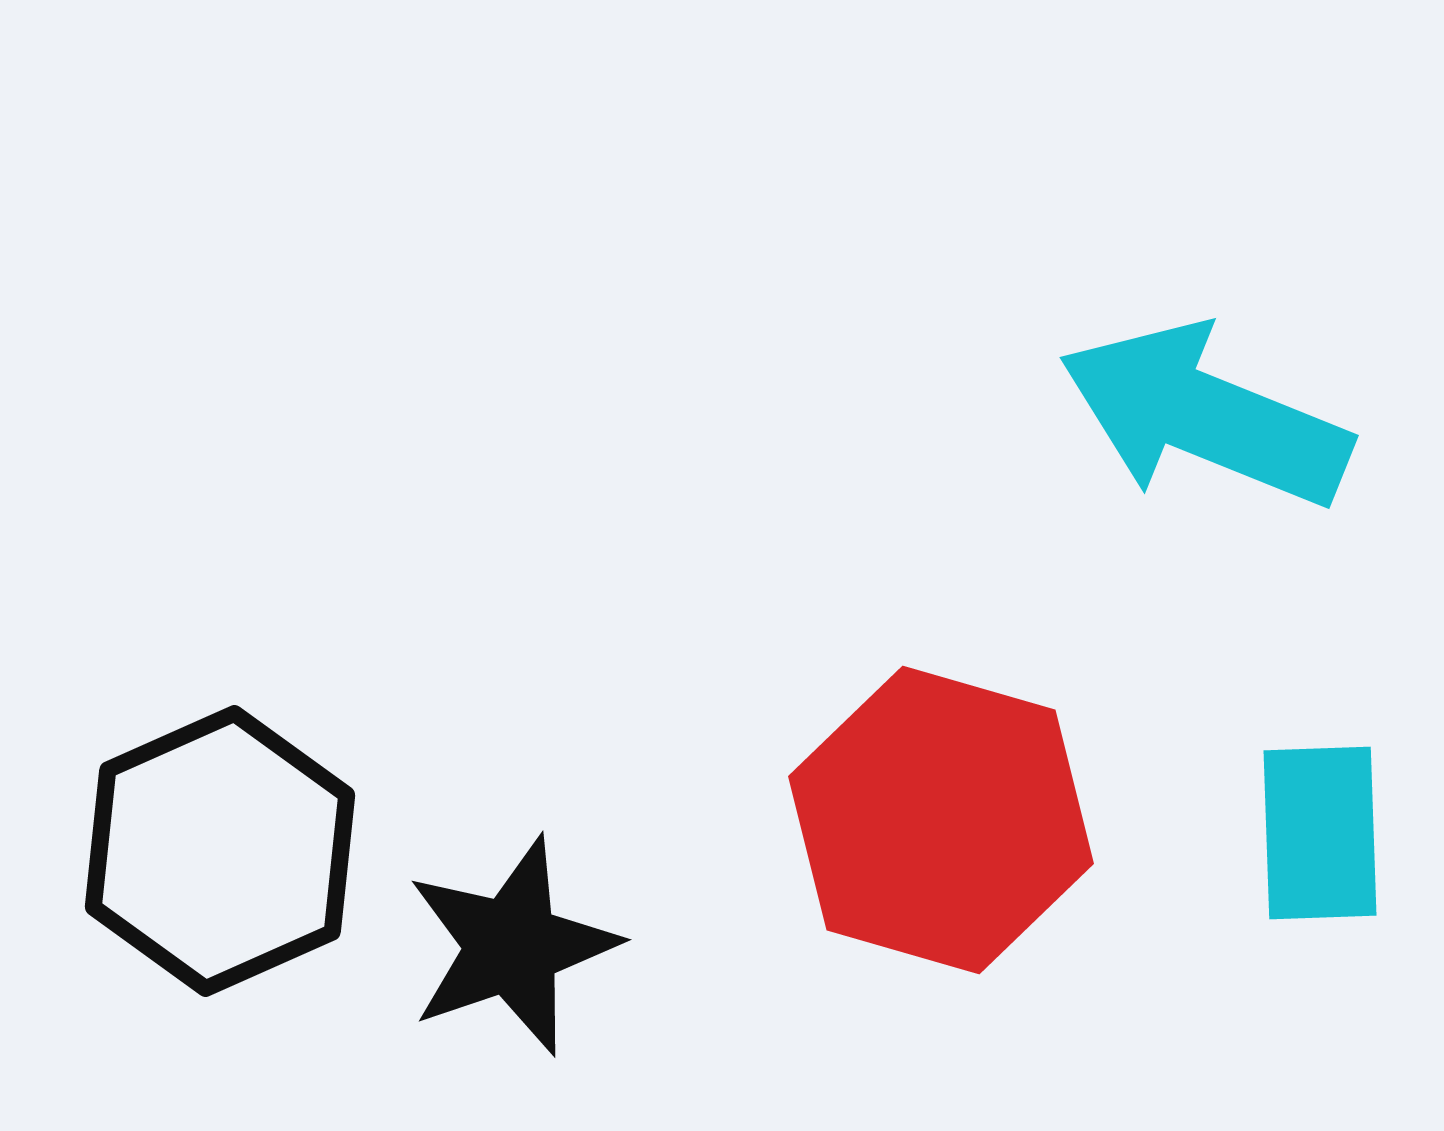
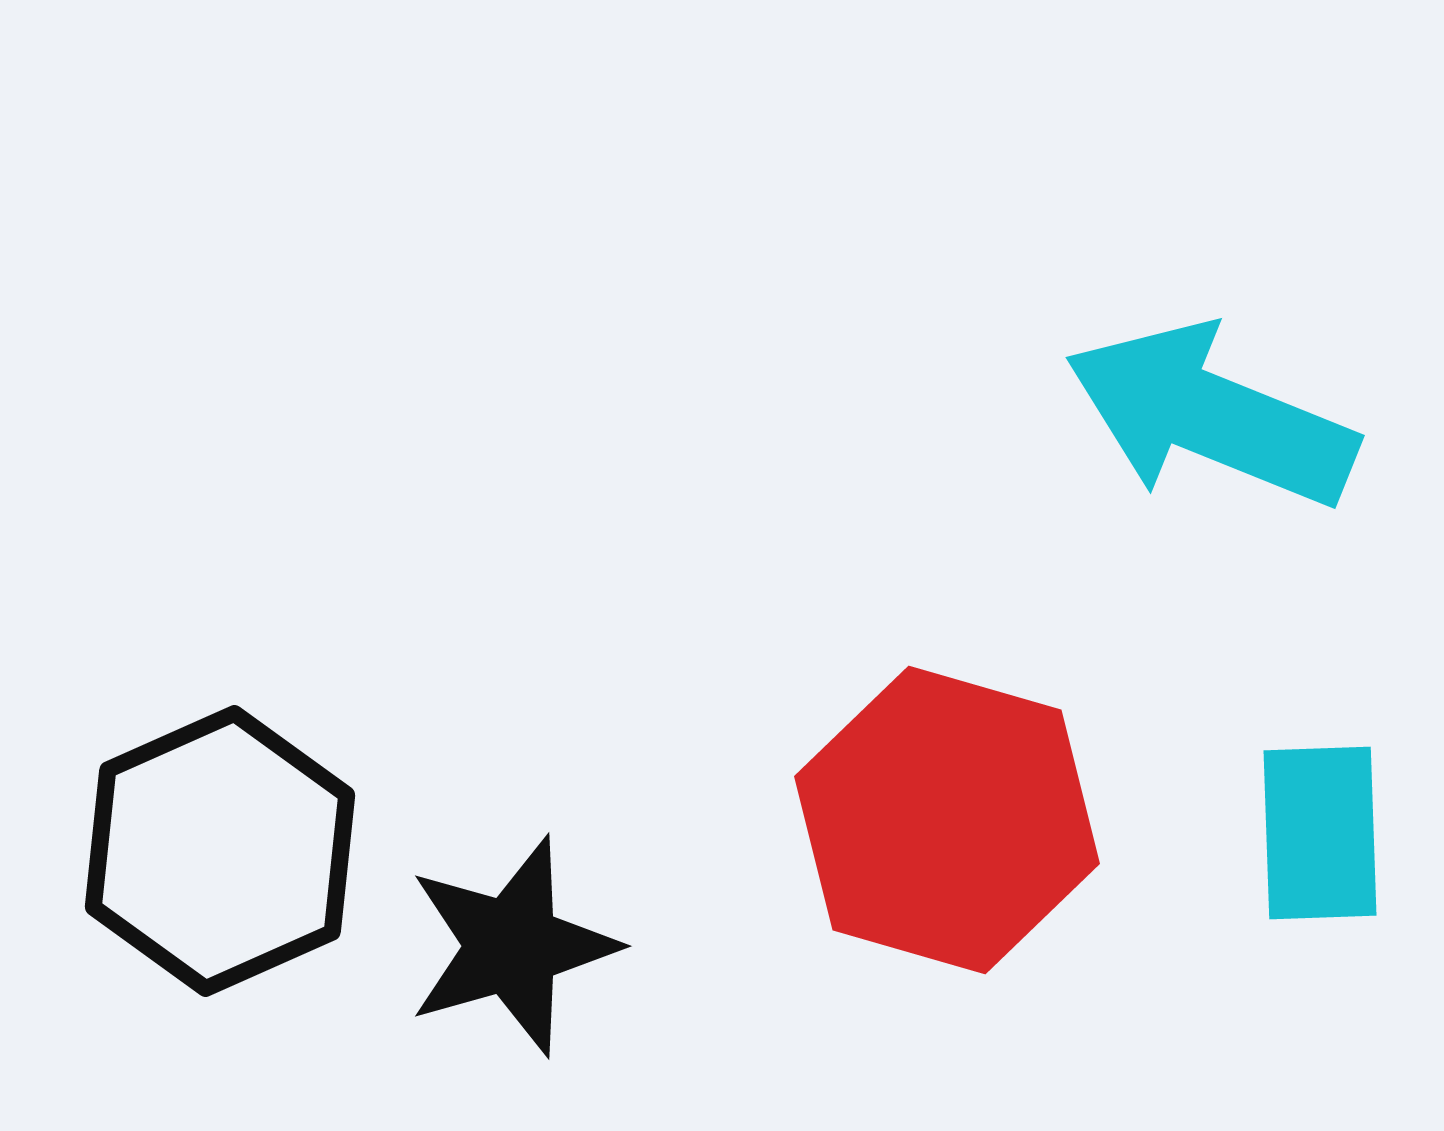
cyan arrow: moved 6 px right
red hexagon: moved 6 px right
black star: rotated 3 degrees clockwise
